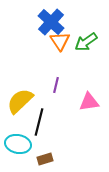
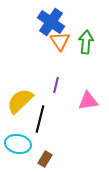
blue cross: rotated 8 degrees counterclockwise
green arrow: rotated 130 degrees clockwise
pink triangle: moved 1 px left, 1 px up
black line: moved 1 px right, 3 px up
brown rectangle: rotated 42 degrees counterclockwise
